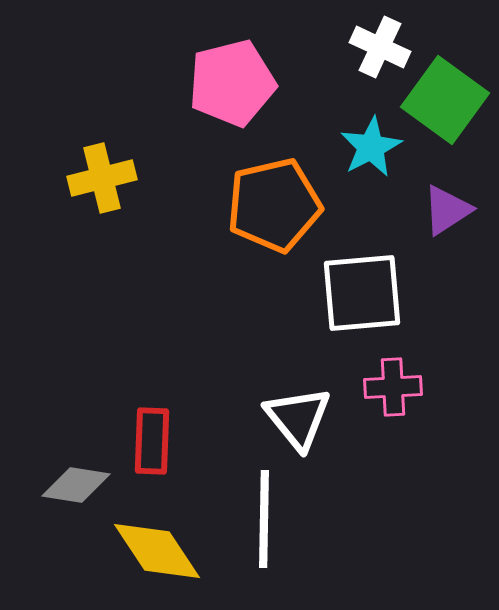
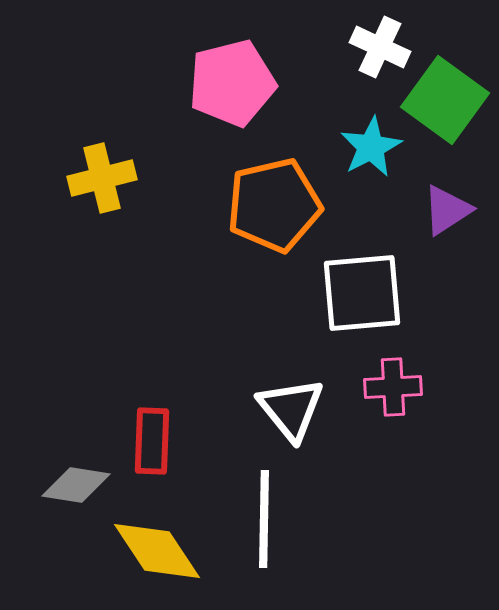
white triangle: moved 7 px left, 9 px up
